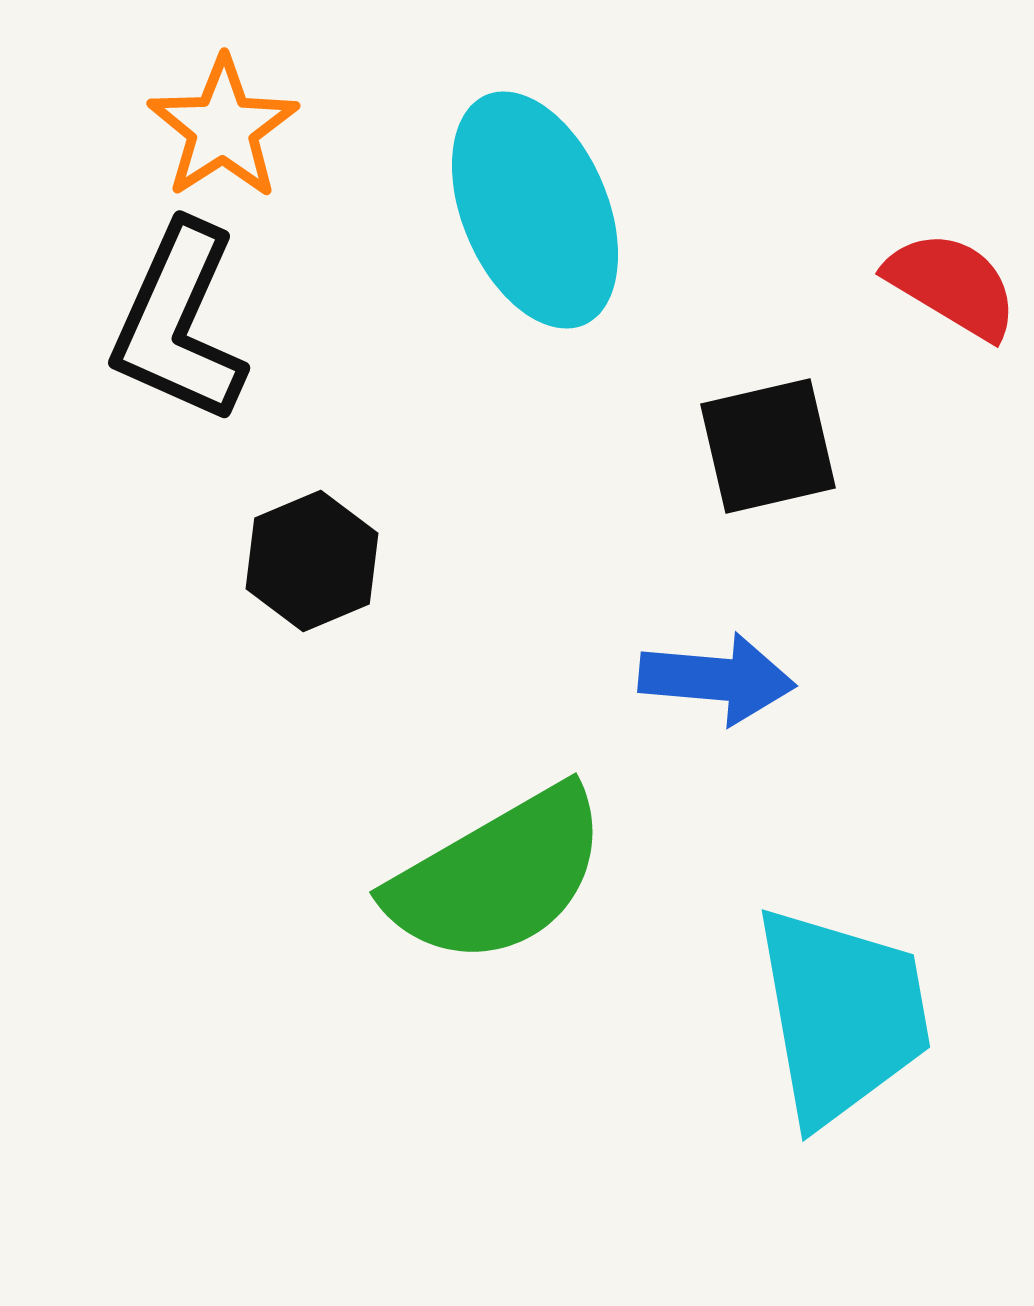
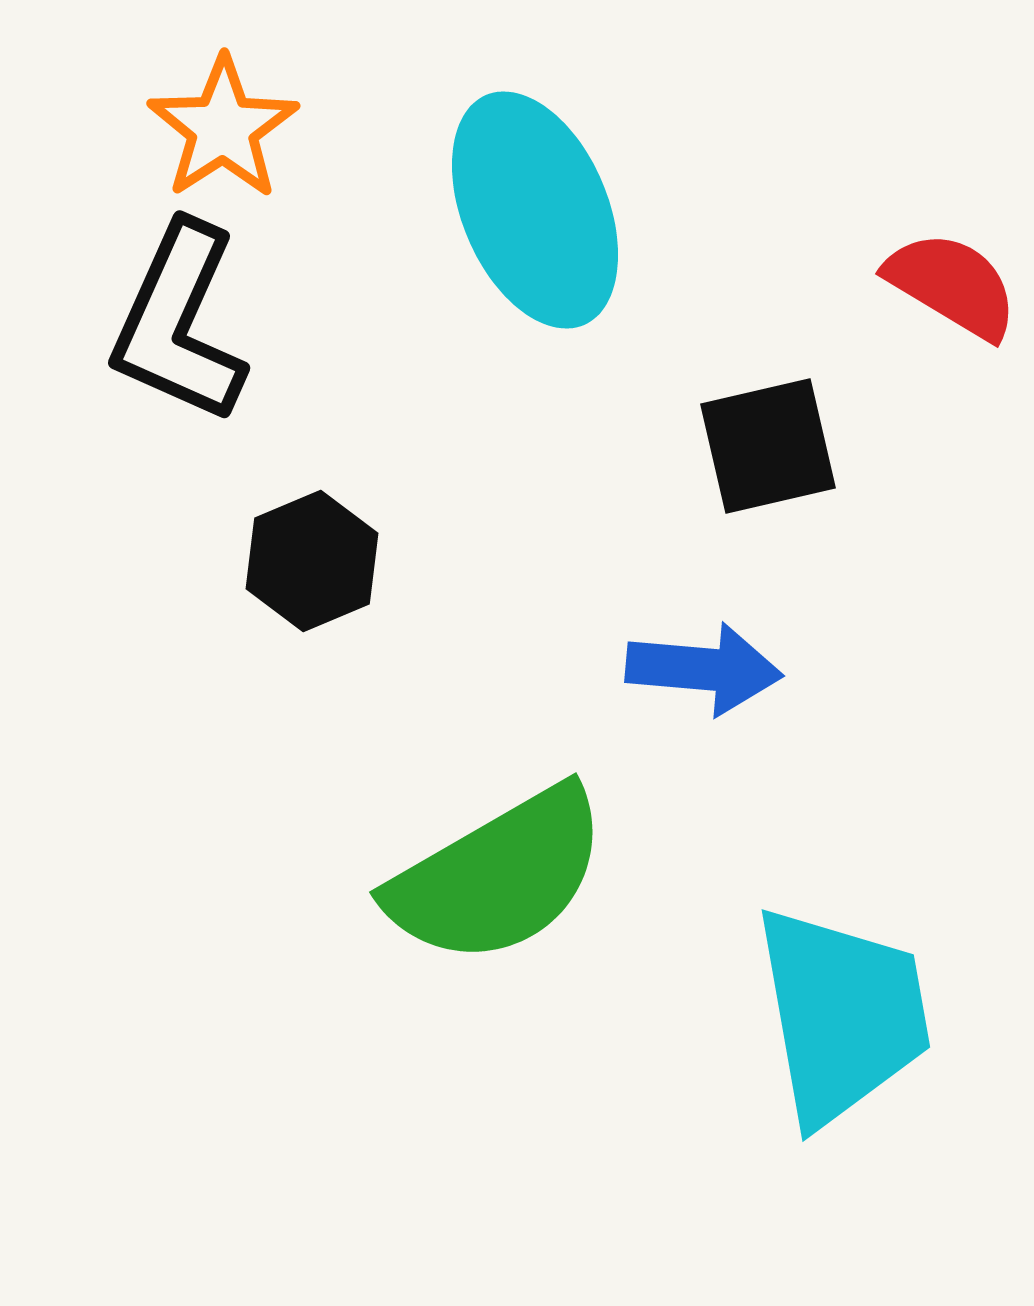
blue arrow: moved 13 px left, 10 px up
